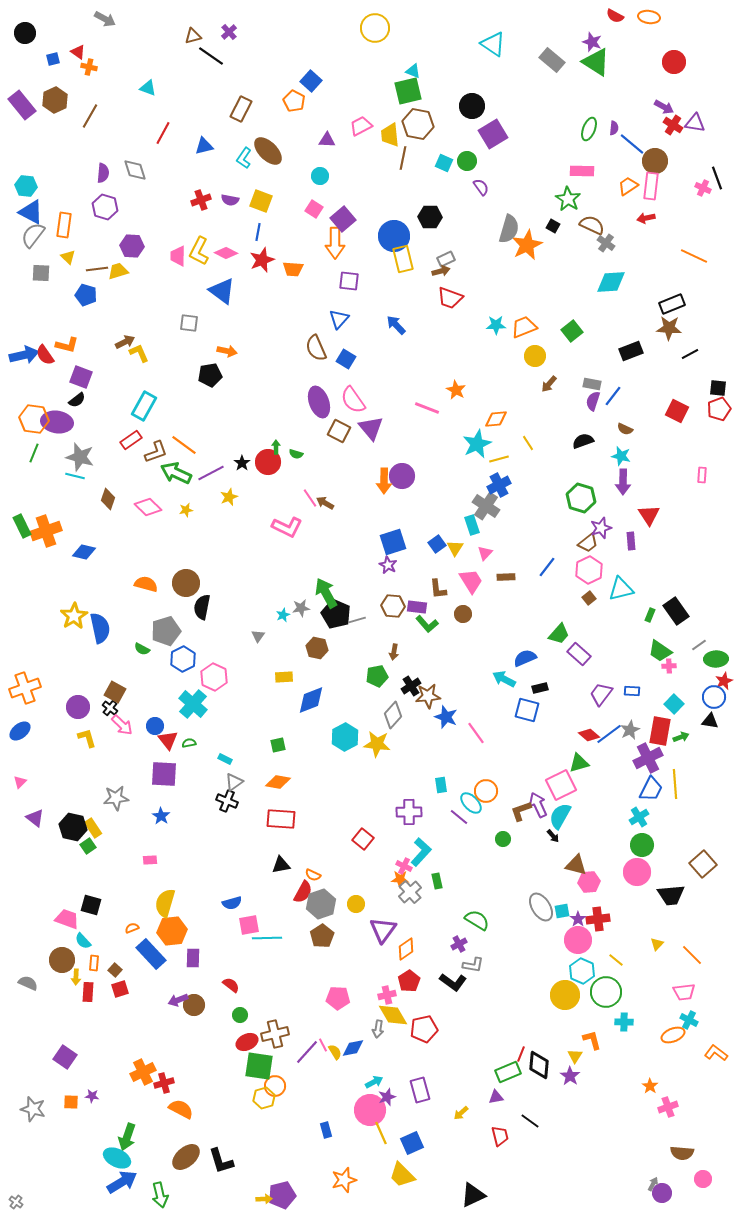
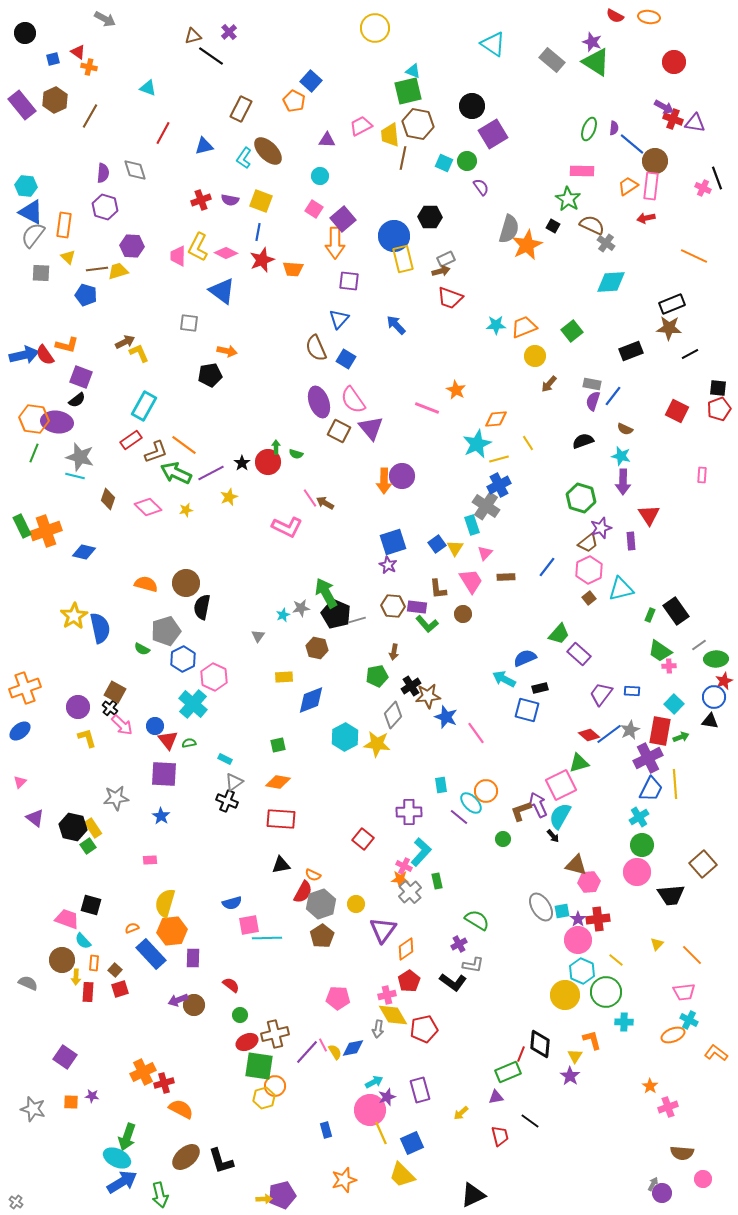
red cross at (673, 125): moved 6 px up; rotated 12 degrees counterclockwise
yellow L-shape at (199, 251): moved 1 px left, 4 px up
black diamond at (539, 1065): moved 1 px right, 21 px up
